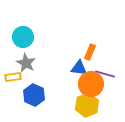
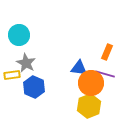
cyan circle: moved 4 px left, 2 px up
orange rectangle: moved 17 px right
yellow rectangle: moved 1 px left, 2 px up
orange circle: moved 1 px up
blue hexagon: moved 8 px up
yellow hexagon: moved 2 px right, 1 px down
